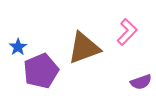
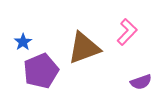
blue star: moved 5 px right, 5 px up
